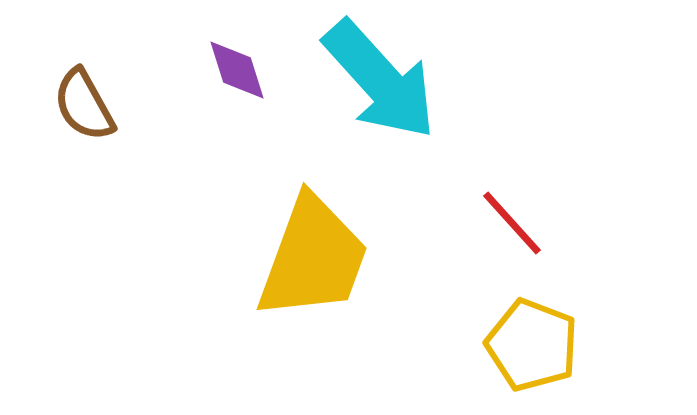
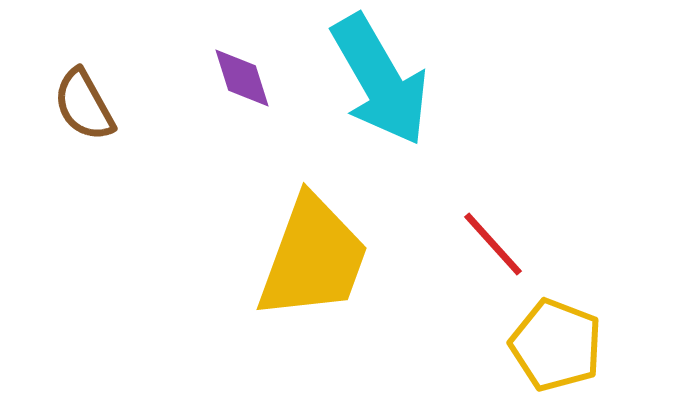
purple diamond: moved 5 px right, 8 px down
cyan arrow: rotated 12 degrees clockwise
red line: moved 19 px left, 21 px down
yellow pentagon: moved 24 px right
